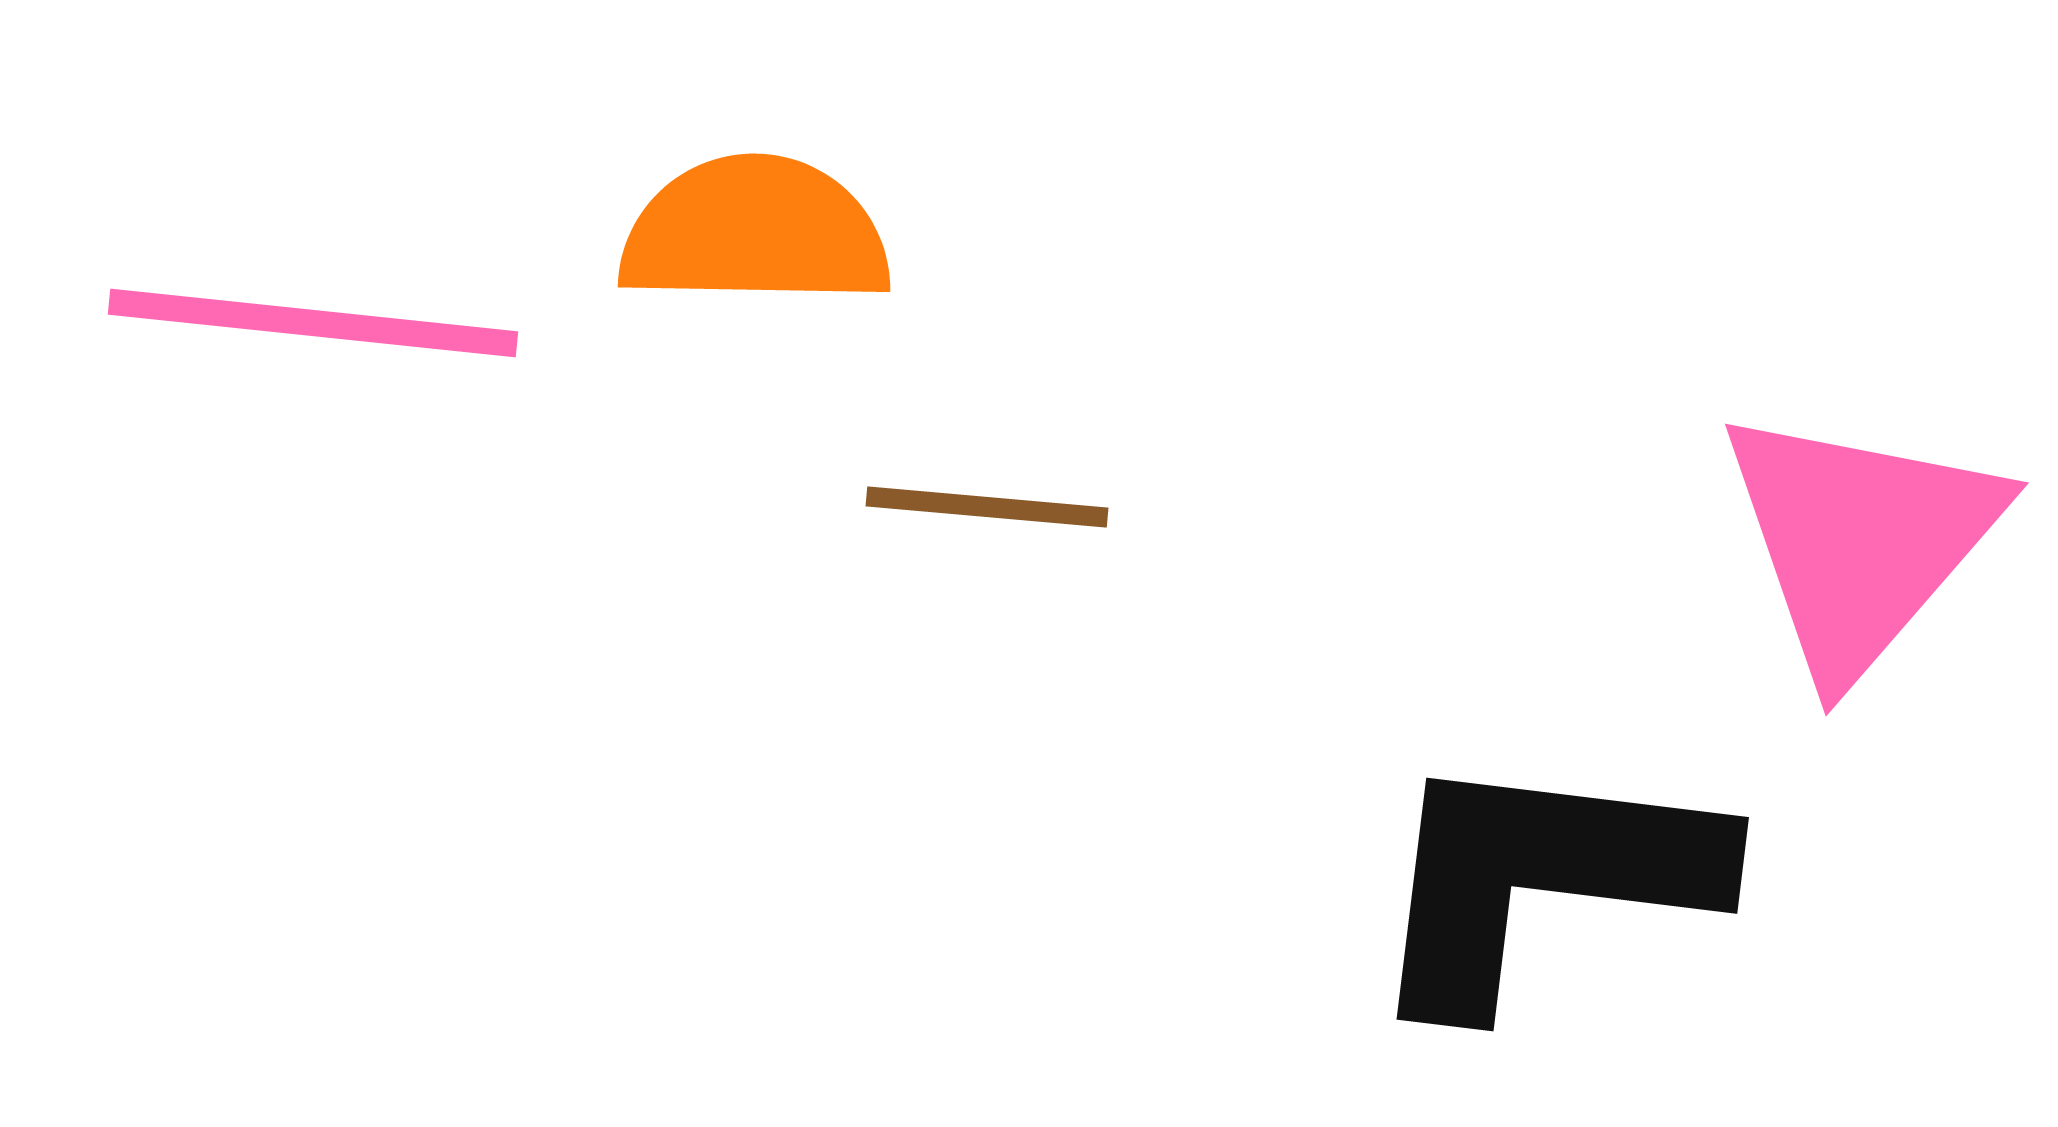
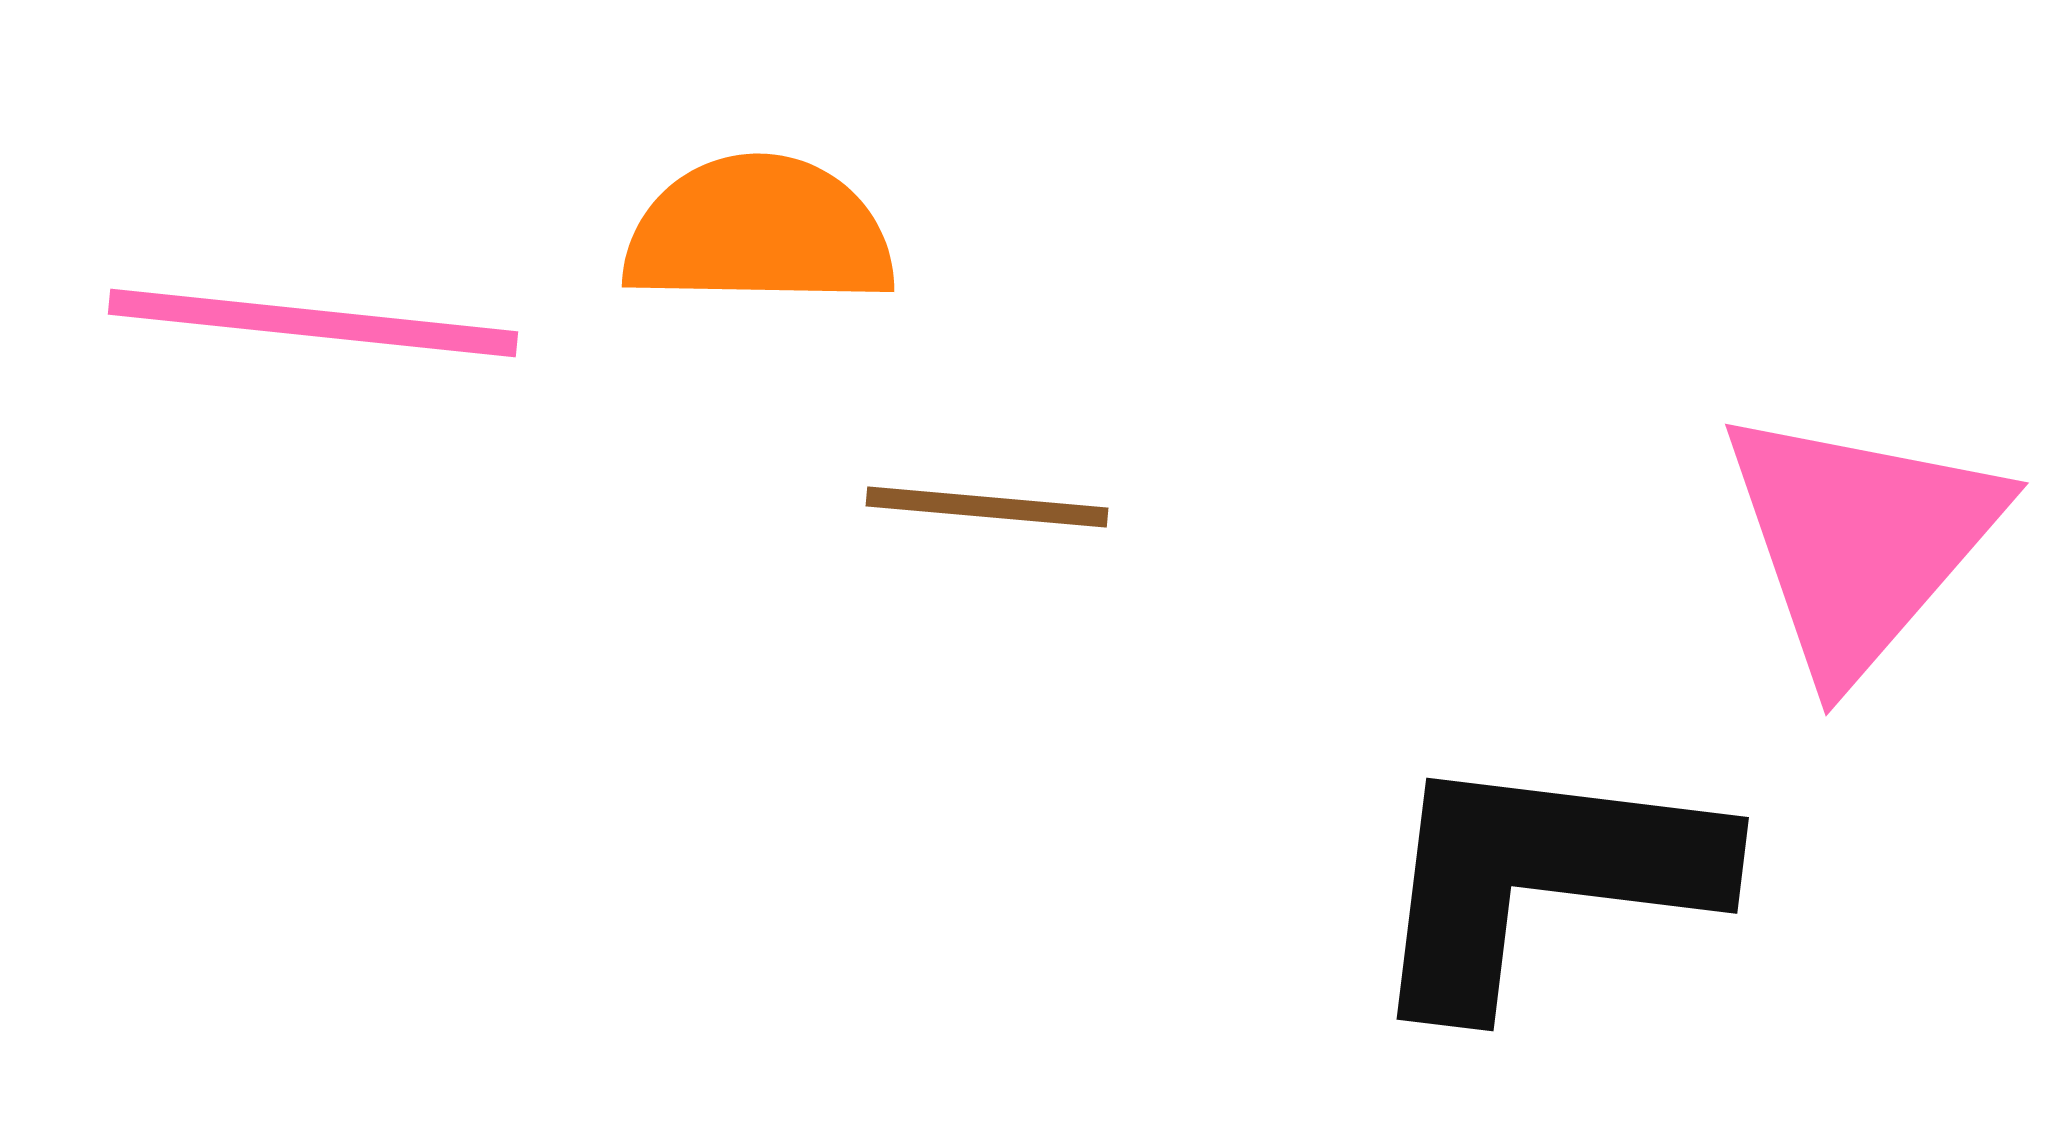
orange semicircle: moved 4 px right
